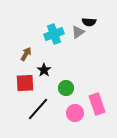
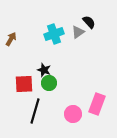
black semicircle: rotated 136 degrees counterclockwise
brown arrow: moved 15 px left, 15 px up
black star: rotated 16 degrees counterclockwise
red square: moved 1 px left, 1 px down
green circle: moved 17 px left, 5 px up
pink rectangle: rotated 40 degrees clockwise
black line: moved 3 px left, 2 px down; rotated 25 degrees counterclockwise
pink circle: moved 2 px left, 1 px down
